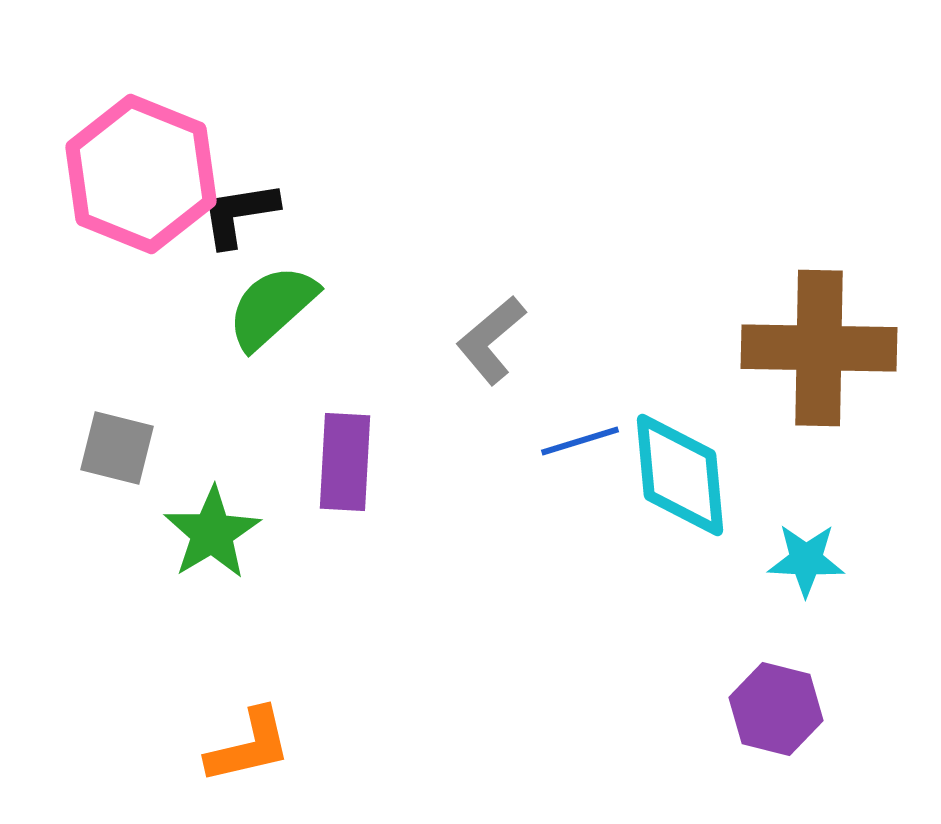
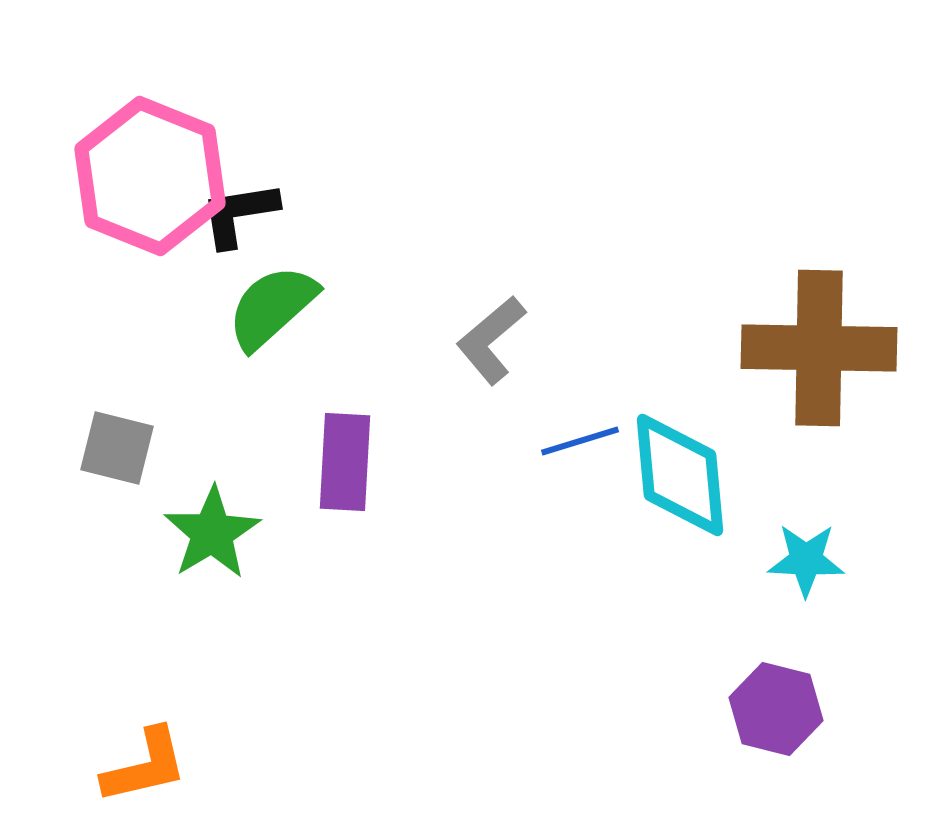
pink hexagon: moved 9 px right, 2 px down
orange L-shape: moved 104 px left, 20 px down
